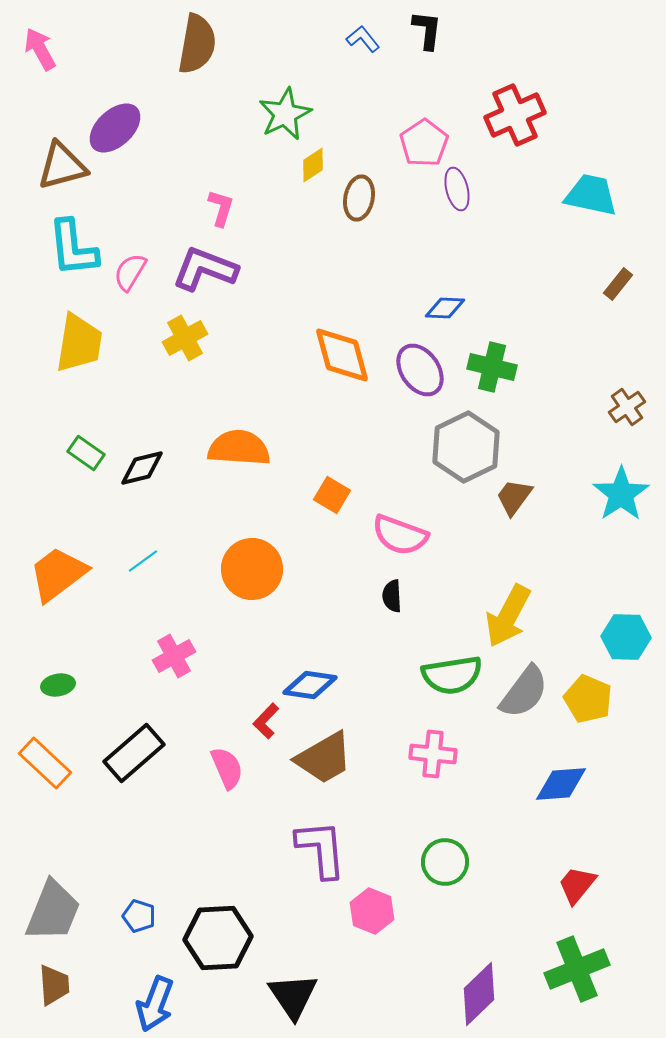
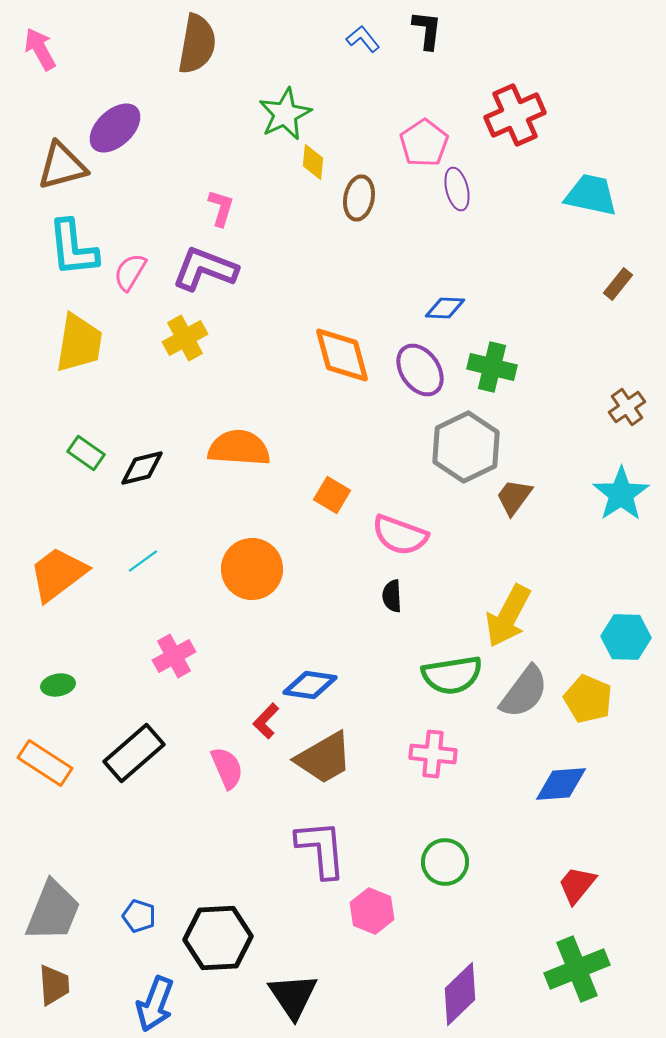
yellow diamond at (313, 165): moved 3 px up; rotated 51 degrees counterclockwise
orange rectangle at (45, 763): rotated 10 degrees counterclockwise
purple diamond at (479, 994): moved 19 px left
